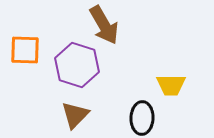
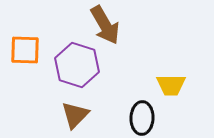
brown arrow: moved 1 px right
